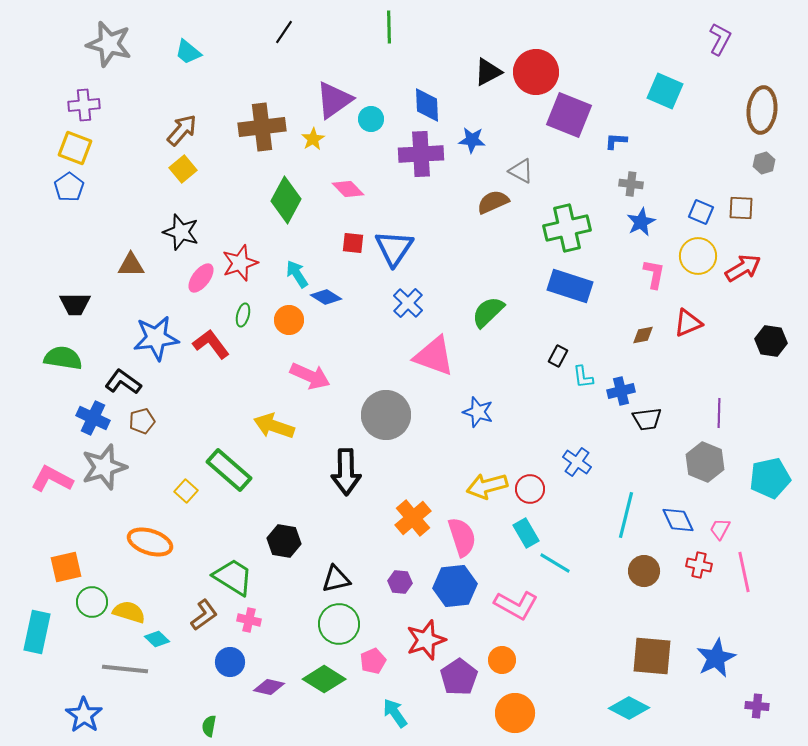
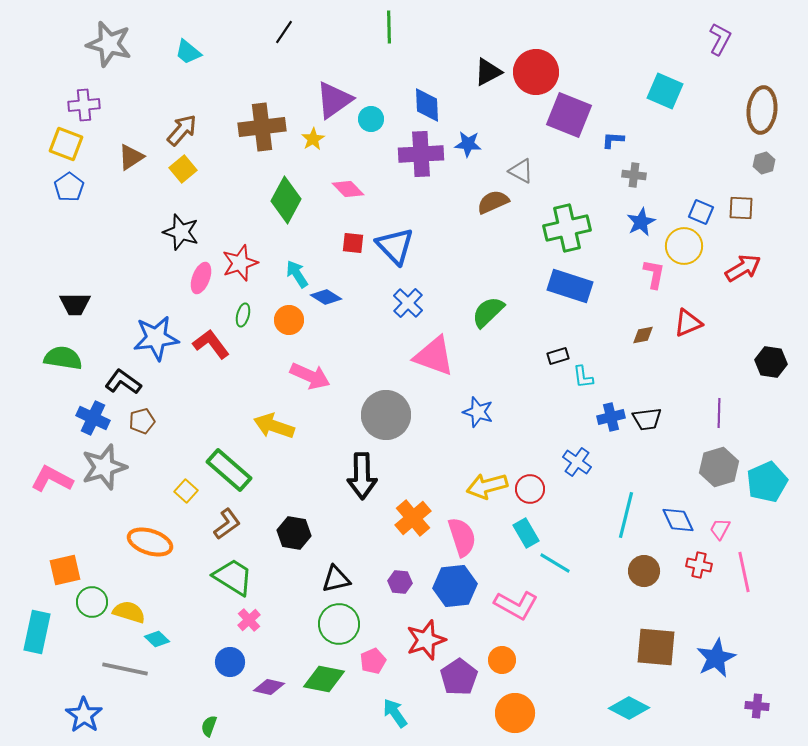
blue star at (472, 140): moved 4 px left, 4 px down
blue L-shape at (616, 141): moved 3 px left, 1 px up
yellow square at (75, 148): moved 9 px left, 4 px up
gray cross at (631, 184): moved 3 px right, 9 px up
blue triangle at (394, 248): moved 1 px right, 2 px up; rotated 18 degrees counterclockwise
yellow circle at (698, 256): moved 14 px left, 10 px up
brown triangle at (131, 265): moved 108 px up; rotated 32 degrees counterclockwise
pink ellipse at (201, 278): rotated 16 degrees counterclockwise
black hexagon at (771, 341): moved 21 px down
black rectangle at (558, 356): rotated 45 degrees clockwise
blue cross at (621, 391): moved 10 px left, 26 px down
gray hexagon at (705, 462): moved 14 px right, 5 px down; rotated 21 degrees clockwise
black arrow at (346, 472): moved 16 px right, 4 px down
cyan pentagon at (770, 478): moved 3 px left, 4 px down; rotated 12 degrees counterclockwise
black hexagon at (284, 541): moved 10 px right, 8 px up
orange square at (66, 567): moved 1 px left, 3 px down
brown L-shape at (204, 615): moved 23 px right, 91 px up
pink cross at (249, 620): rotated 35 degrees clockwise
brown square at (652, 656): moved 4 px right, 9 px up
gray line at (125, 669): rotated 6 degrees clockwise
green diamond at (324, 679): rotated 21 degrees counterclockwise
green semicircle at (209, 726): rotated 10 degrees clockwise
